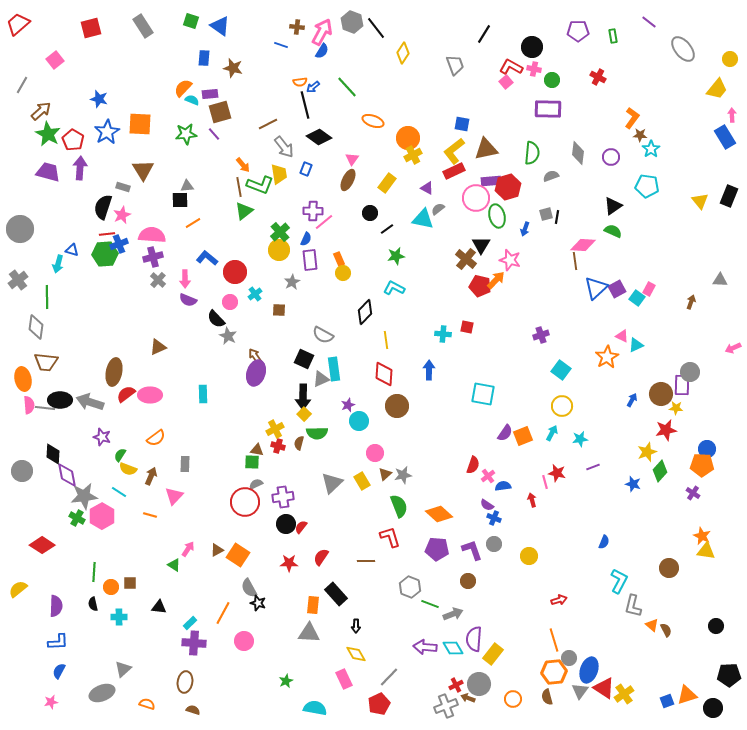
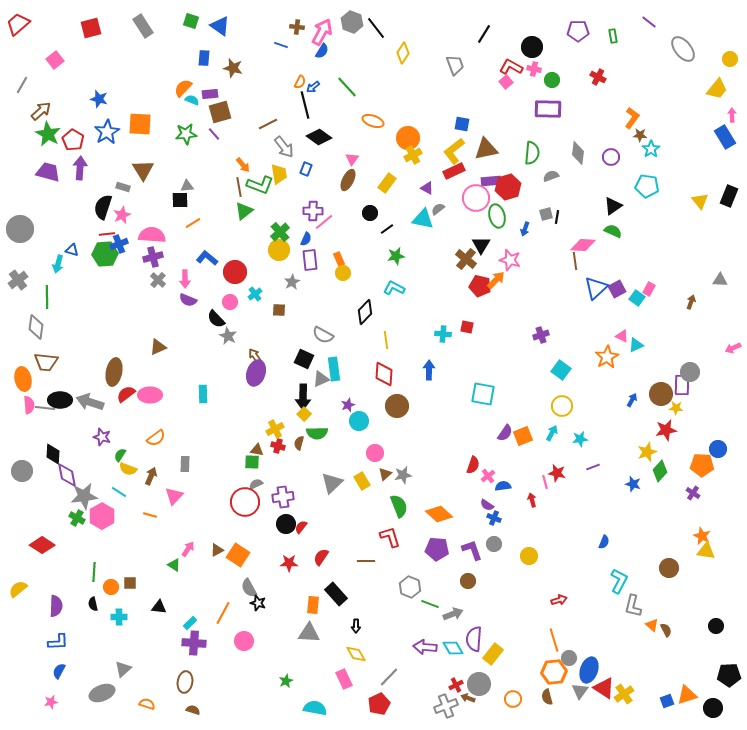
orange semicircle at (300, 82): rotated 56 degrees counterclockwise
blue circle at (707, 449): moved 11 px right
